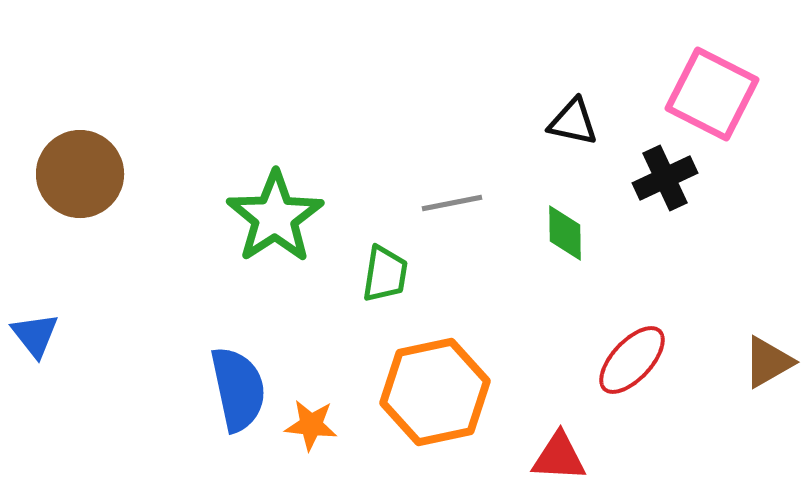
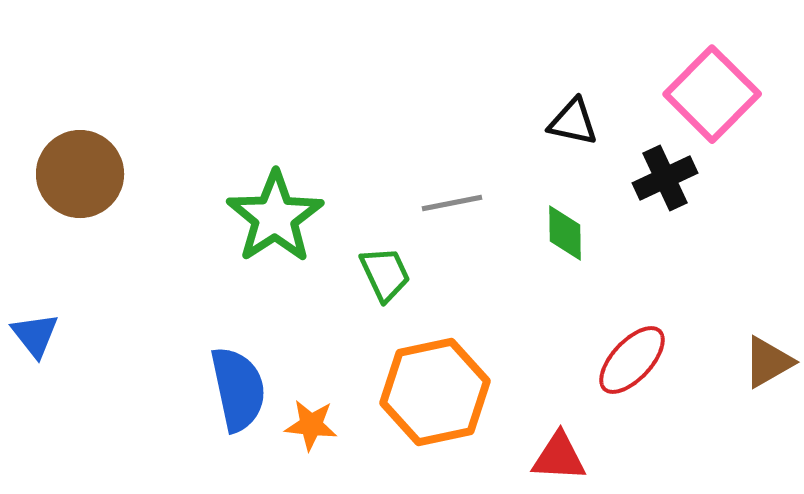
pink square: rotated 18 degrees clockwise
green trapezoid: rotated 34 degrees counterclockwise
